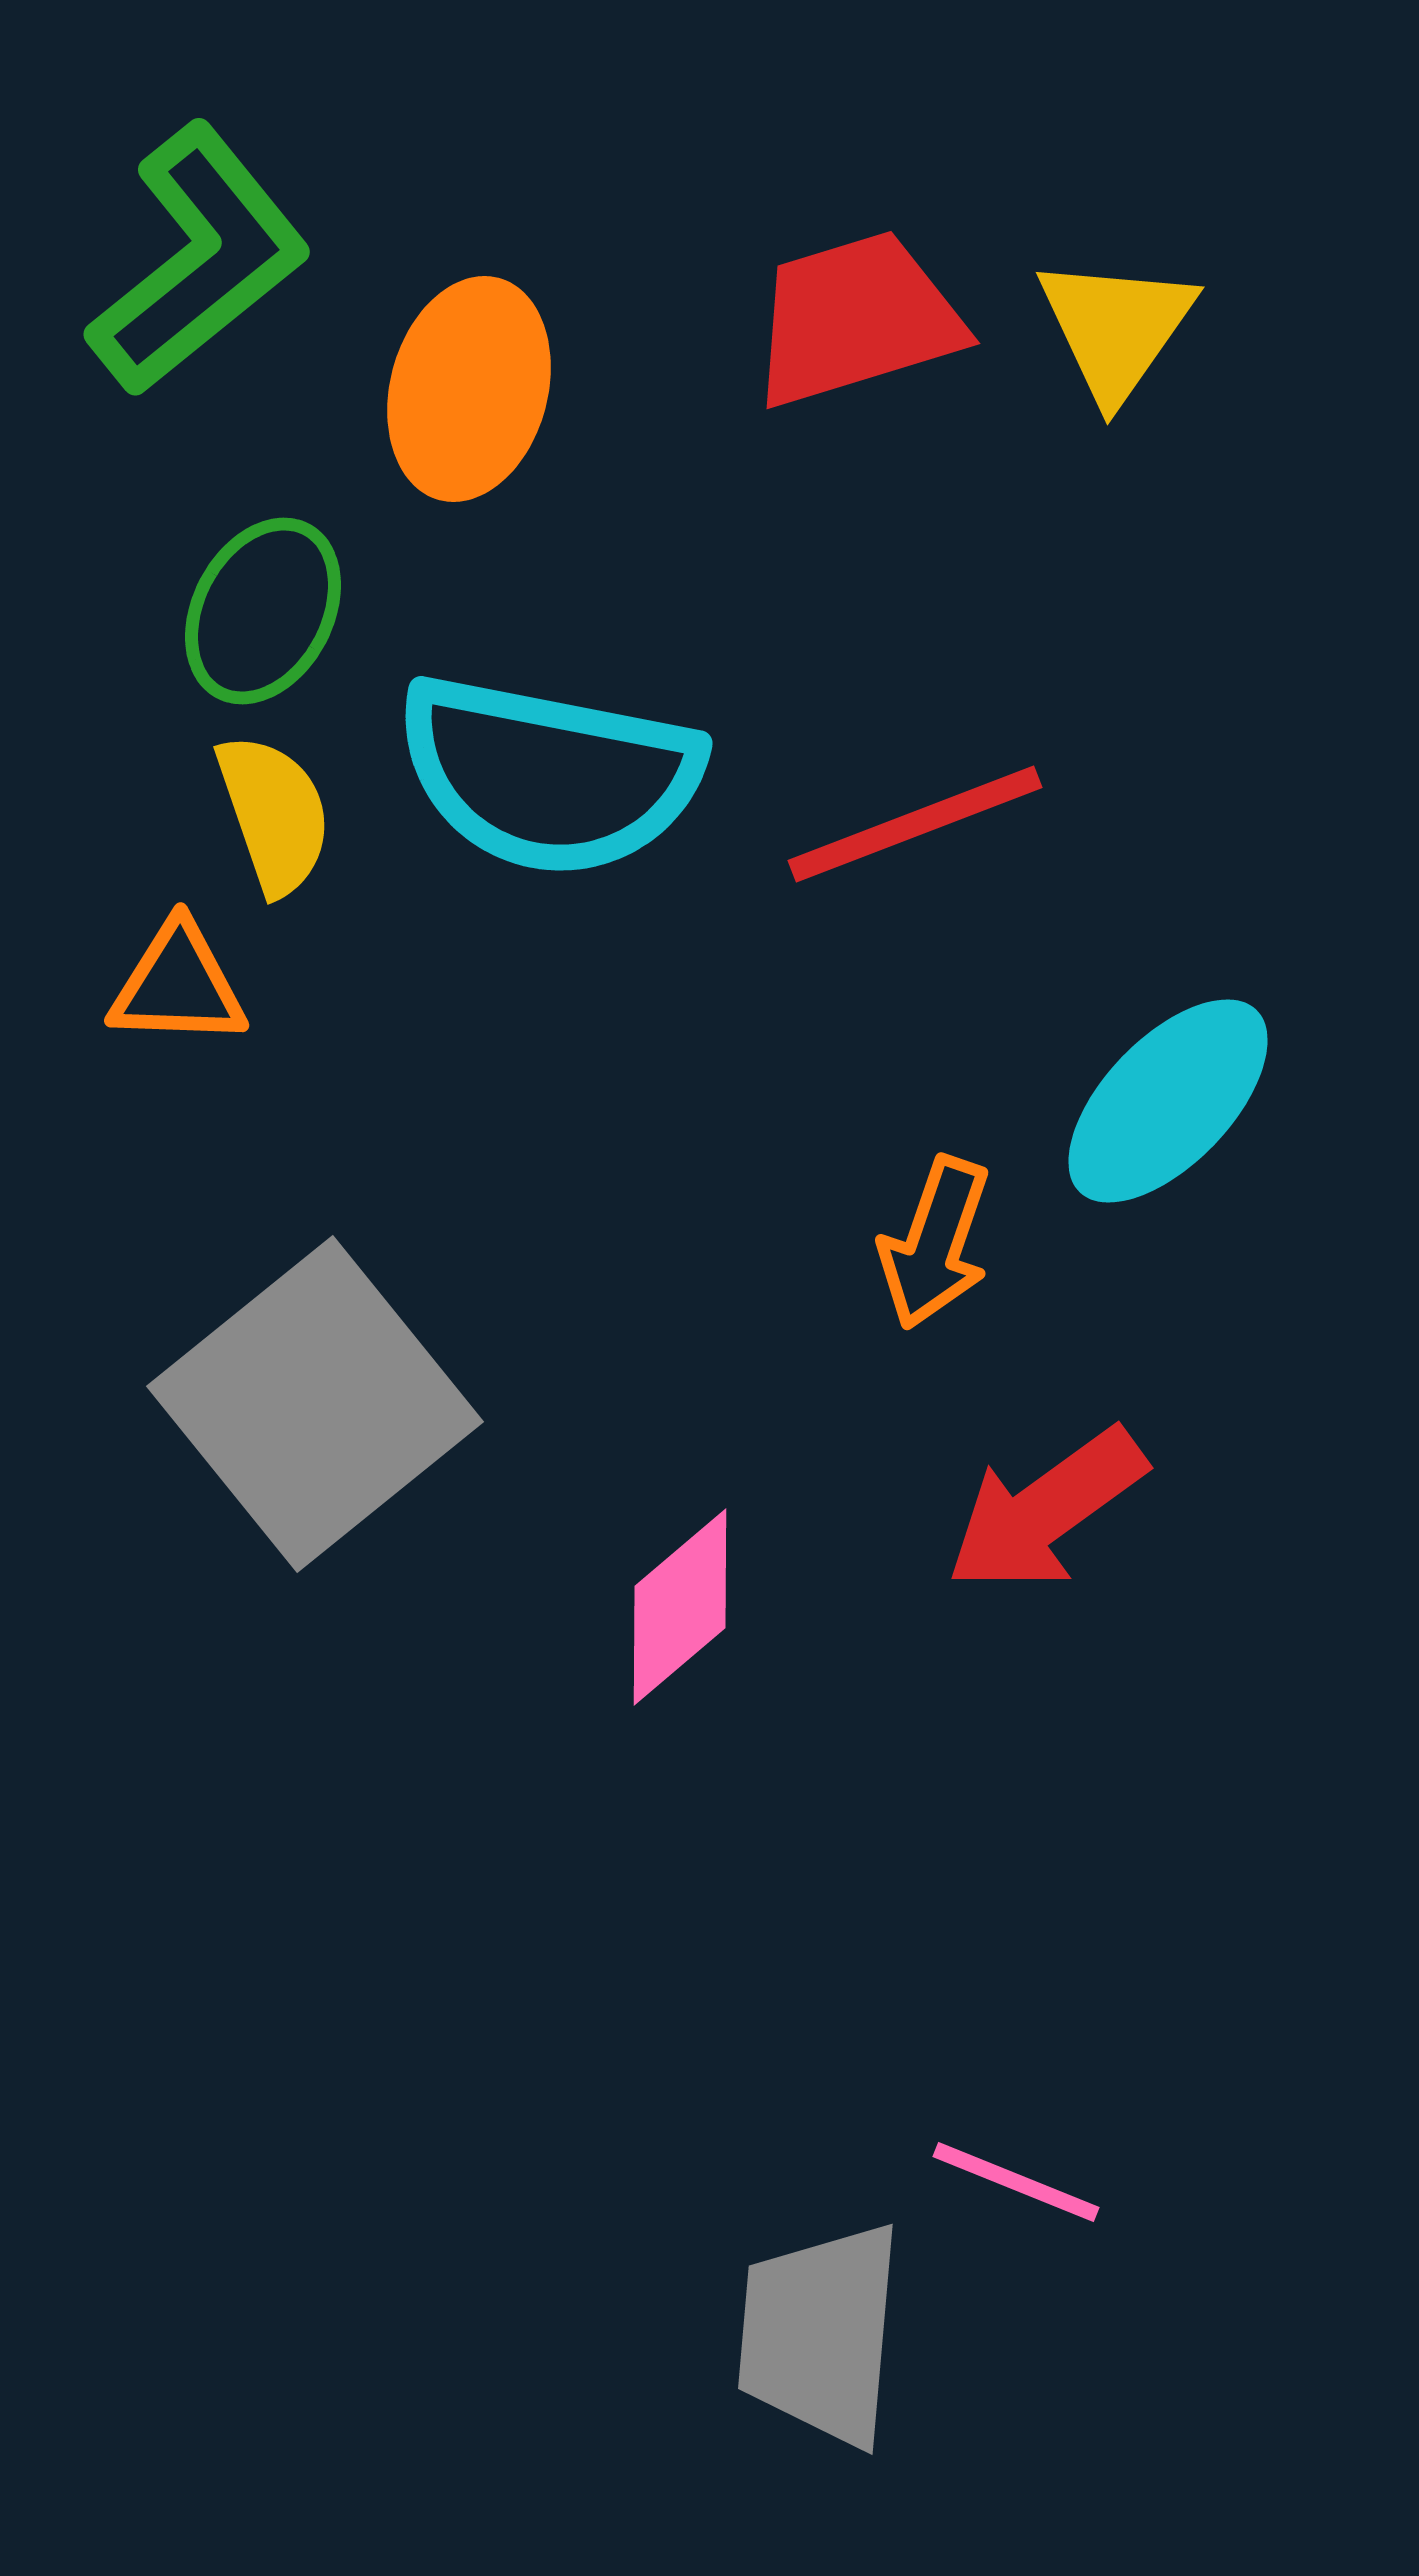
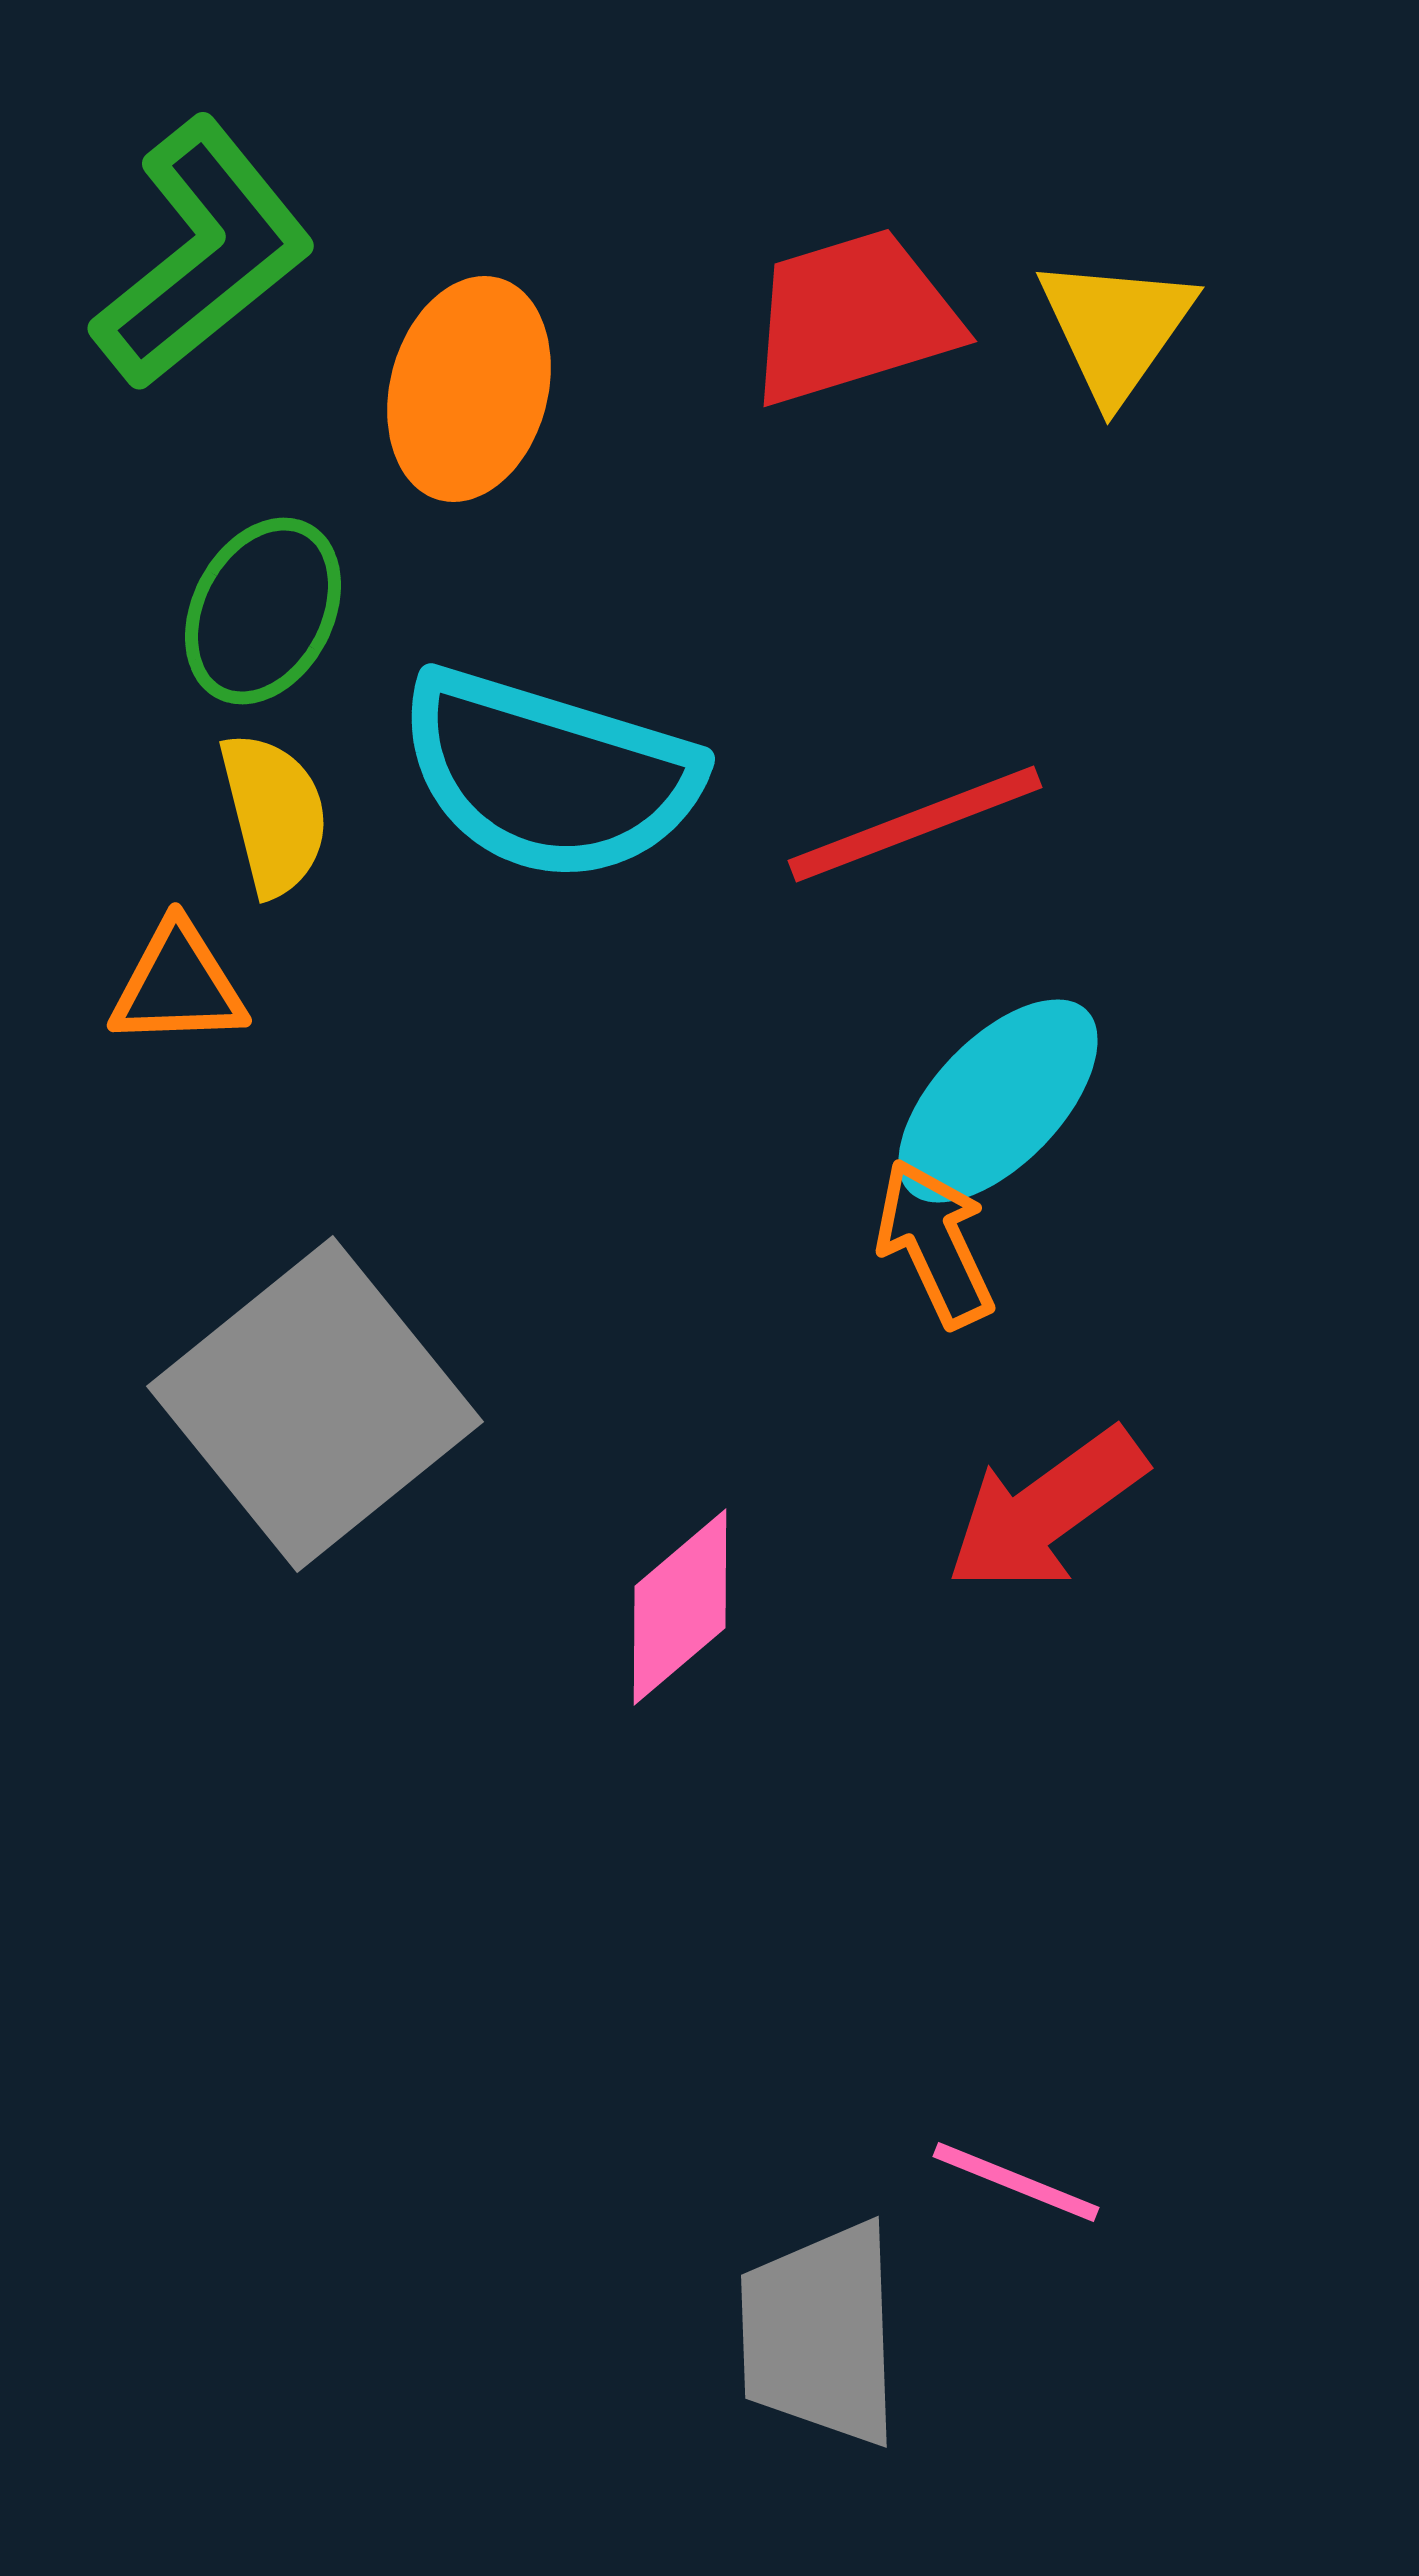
green L-shape: moved 4 px right, 6 px up
red trapezoid: moved 3 px left, 2 px up
cyan semicircle: rotated 6 degrees clockwise
yellow semicircle: rotated 5 degrees clockwise
orange triangle: rotated 4 degrees counterclockwise
cyan ellipse: moved 170 px left
orange arrow: rotated 136 degrees clockwise
gray trapezoid: rotated 7 degrees counterclockwise
